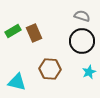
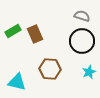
brown rectangle: moved 1 px right, 1 px down
